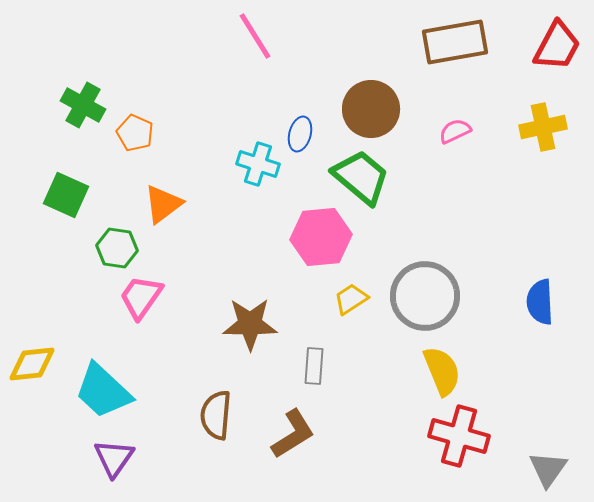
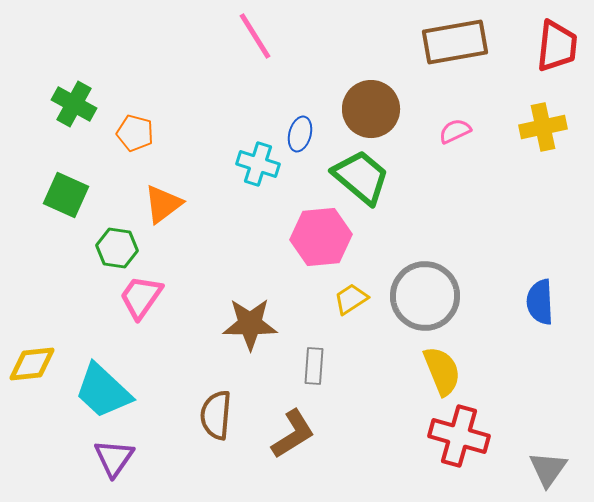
red trapezoid: rotated 22 degrees counterclockwise
green cross: moved 9 px left, 1 px up
orange pentagon: rotated 9 degrees counterclockwise
